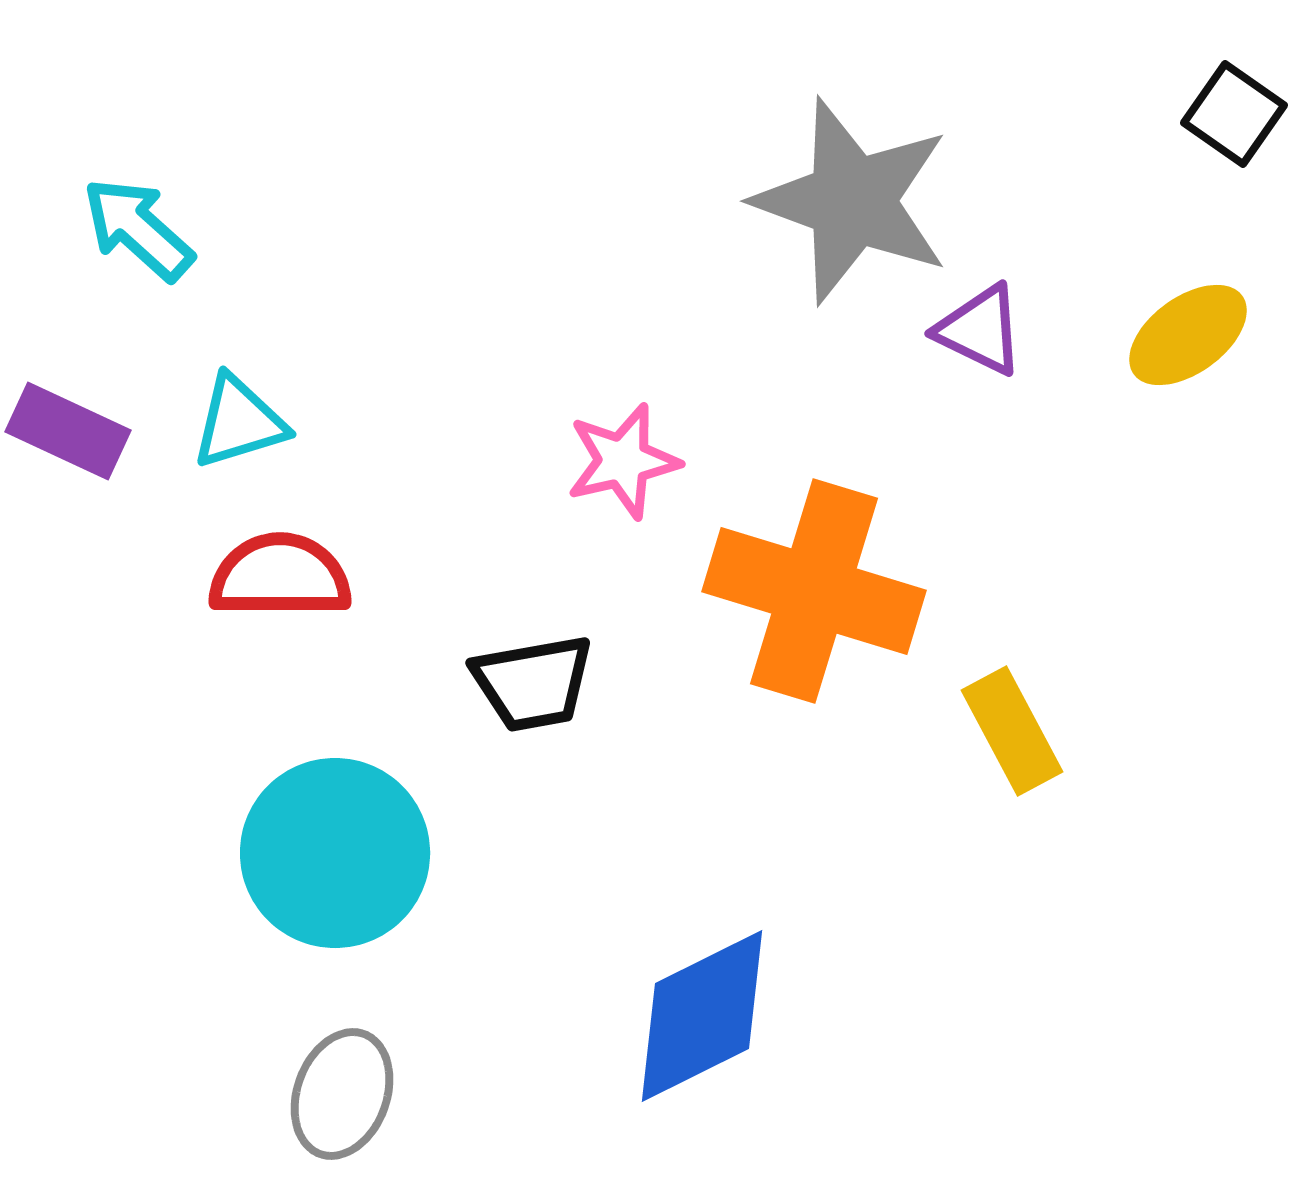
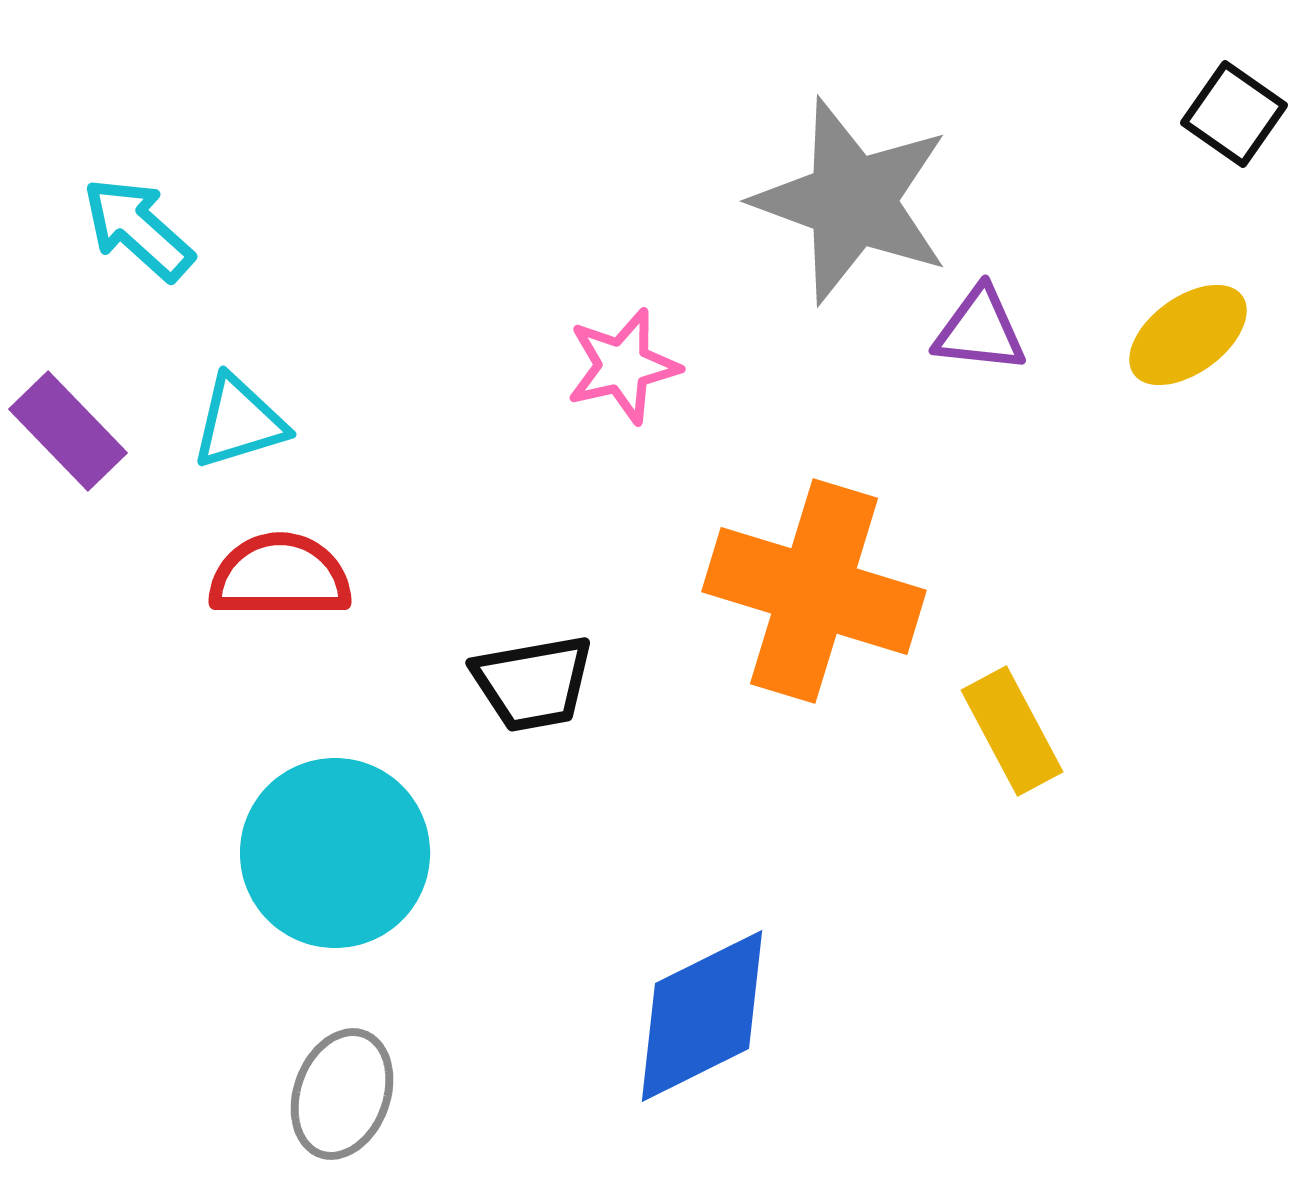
purple triangle: rotated 20 degrees counterclockwise
purple rectangle: rotated 21 degrees clockwise
pink star: moved 95 px up
